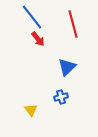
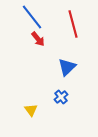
blue cross: rotated 24 degrees counterclockwise
